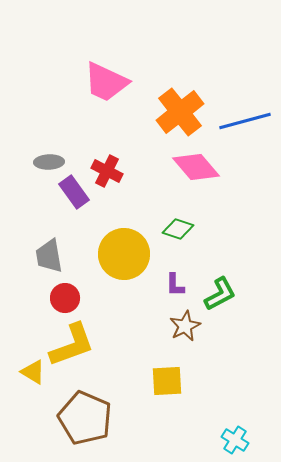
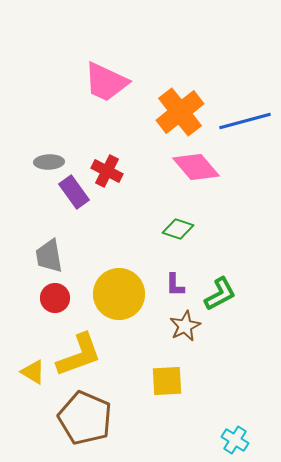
yellow circle: moved 5 px left, 40 px down
red circle: moved 10 px left
yellow L-shape: moved 7 px right, 10 px down
